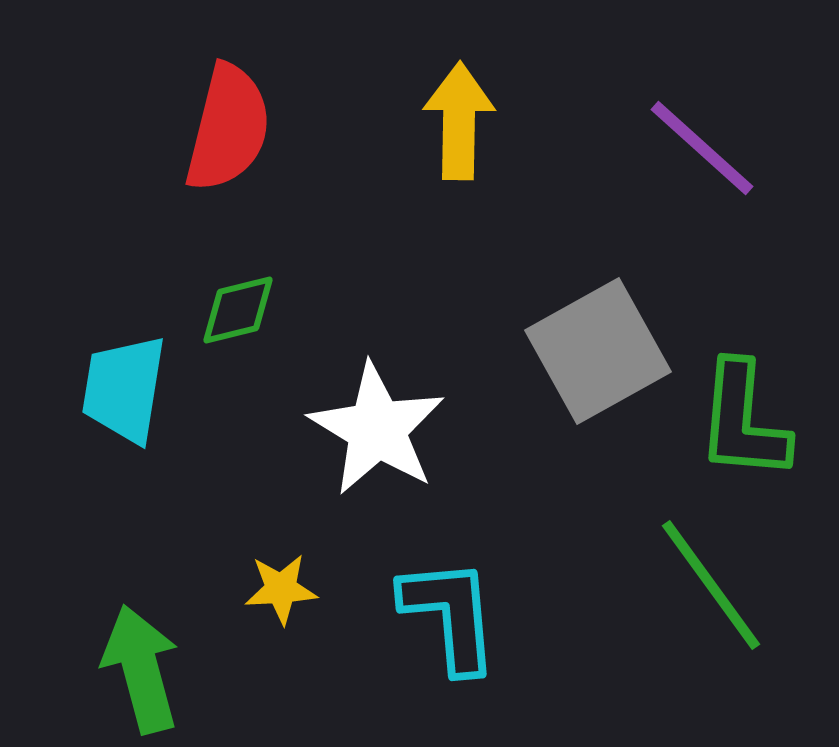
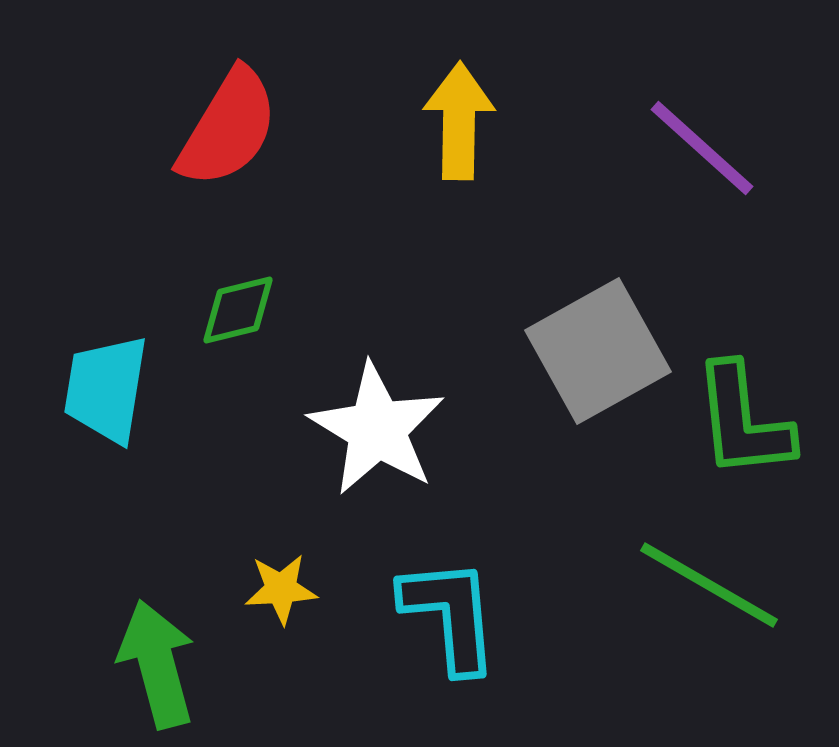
red semicircle: rotated 17 degrees clockwise
cyan trapezoid: moved 18 px left
green L-shape: rotated 11 degrees counterclockwise
green line: moved 2 px left; rotated 24 degrees counterclockwise
green arrow: moved 16 px right, 5 px up
